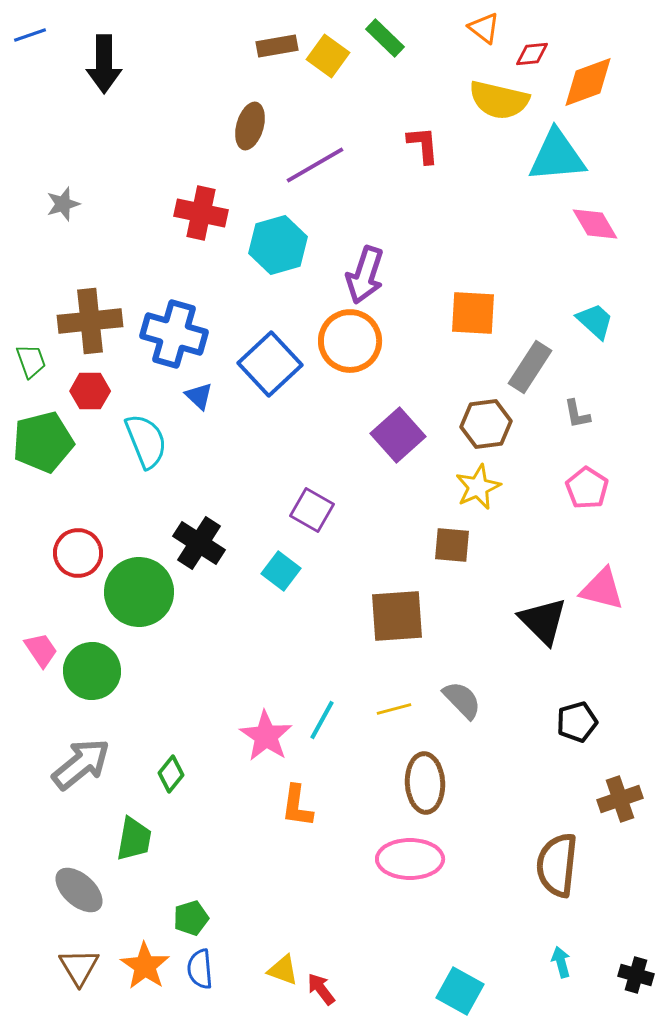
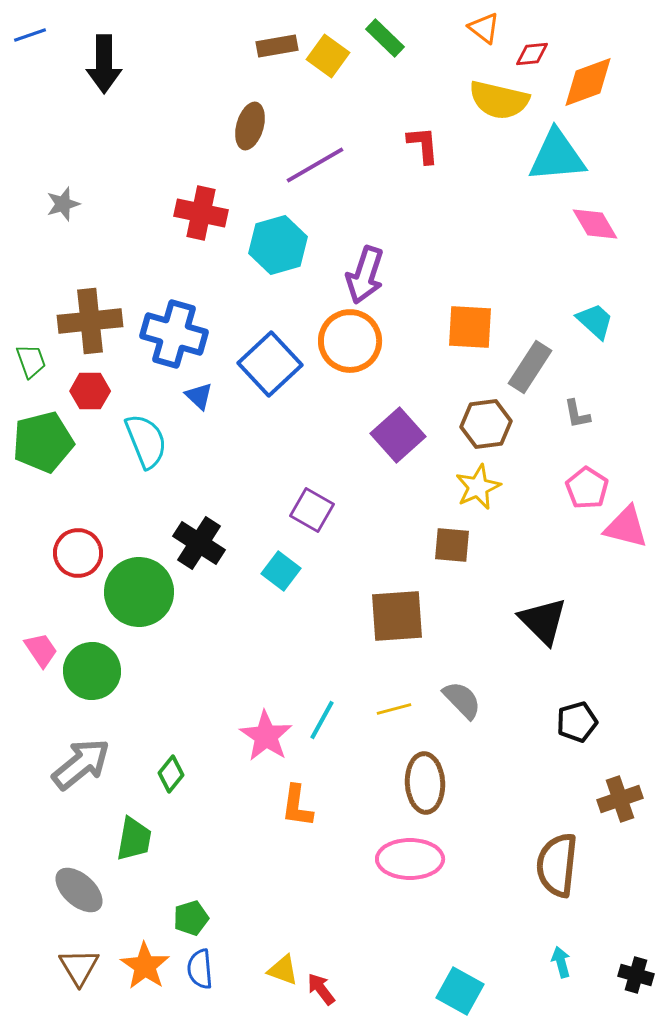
orange square at (473, 313): moved 3 px left, 14 px down
pink triangle at (602, 589): moved 24 px right, 62 px up
